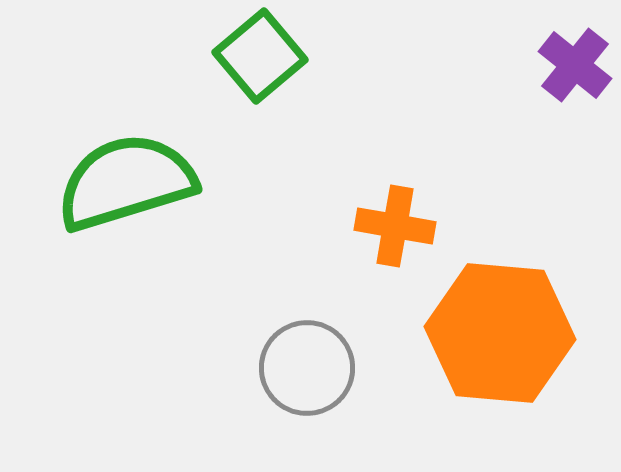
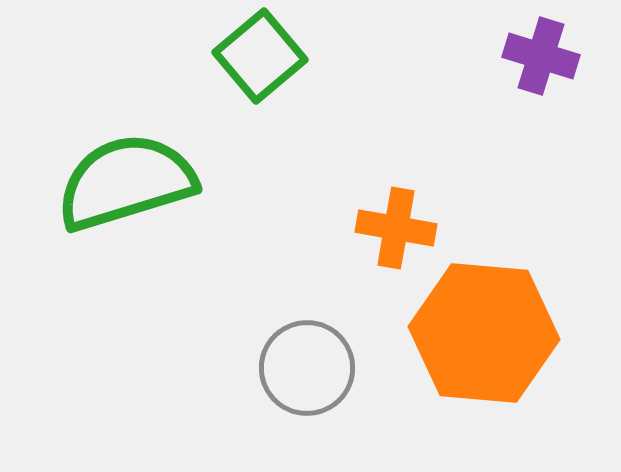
purple cross: moved 34 px left, 9 px up; rotated 22 degrees counterclockwise
orange cross: moved 1 px right, 2 px down
orange hexagon: moved 16 px left
